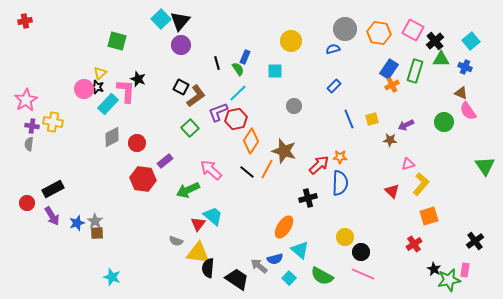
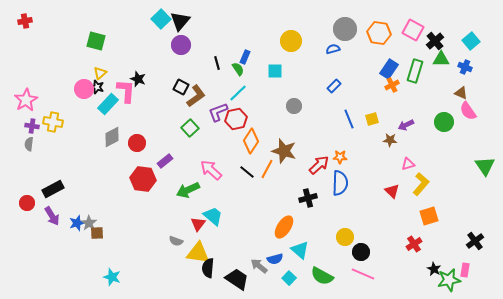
green square at (117, 41): moved 21 px left
gray star at (95, 221): moved 6 px left, 2 px down
